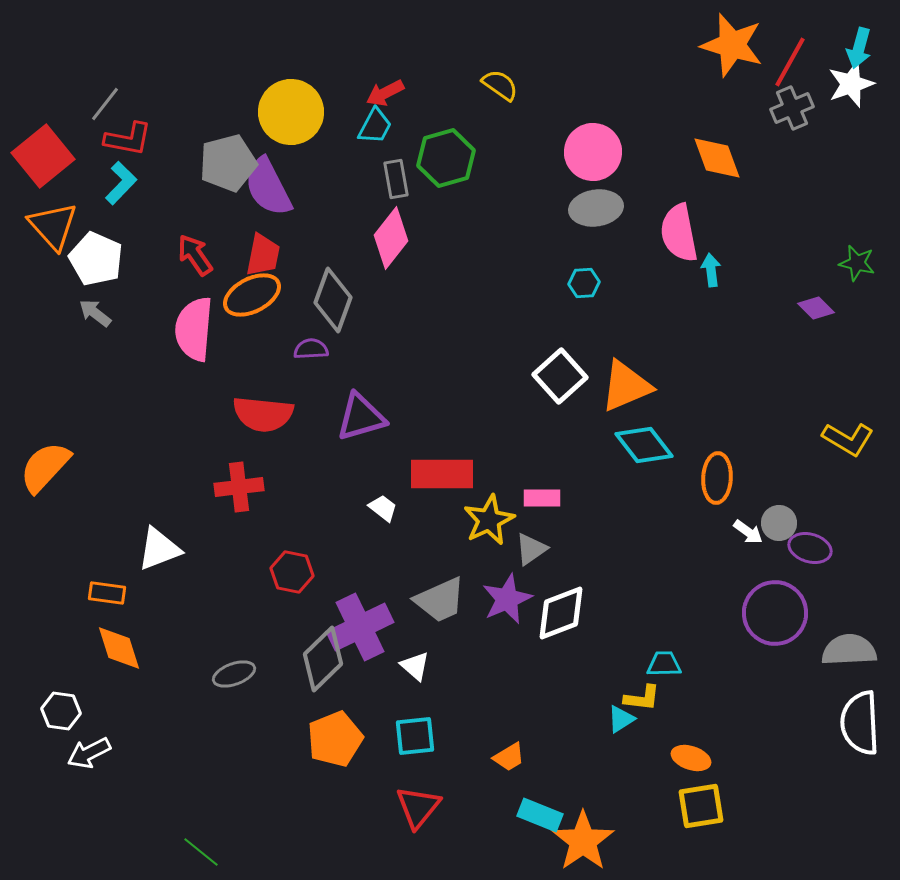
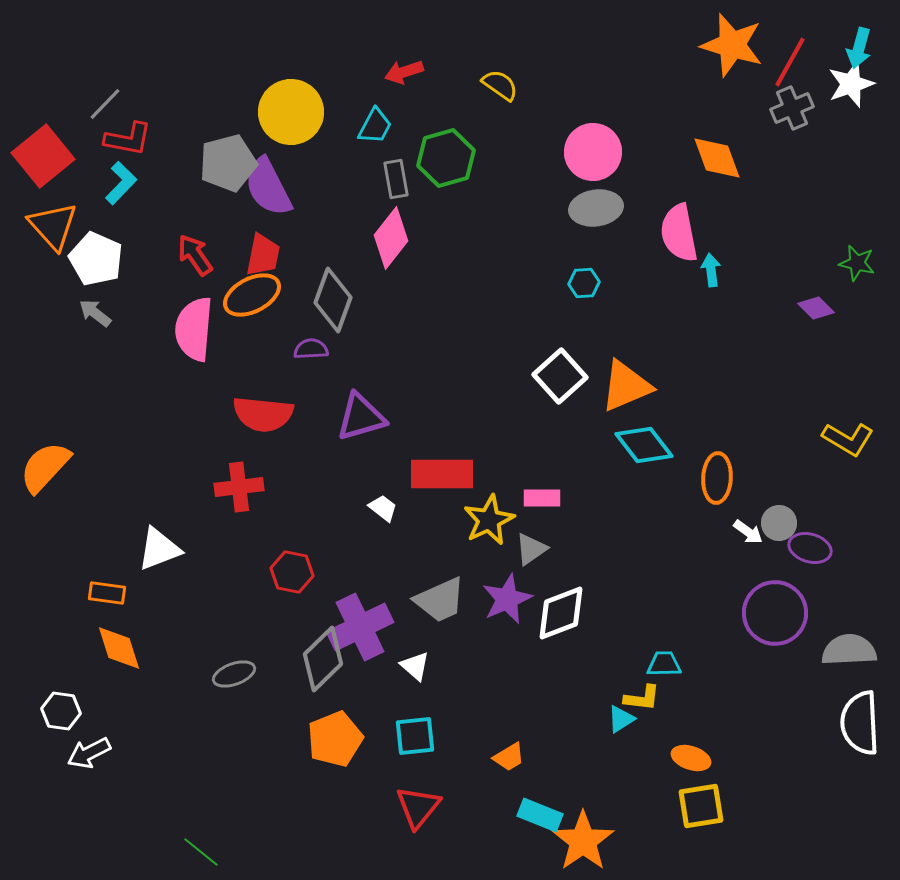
red arrow at (385, 93): moved 19 px right, 21 px up; rotated 9 degrees clockwise
gray line at (105, 104): rotated 6 degrees clockwise
